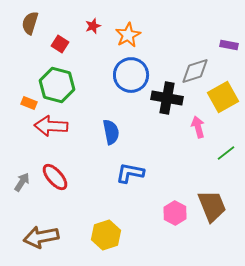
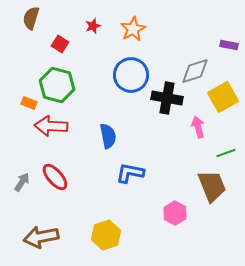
brown semicircle: moved 1 px right, 5 px up
orange star: moved 5 px right, 6 px up
blue semicircle: moved 3 px left, 4 px down
green line: rotated 18 degrees clockwise
brown trapezoid: moved 20 px up
